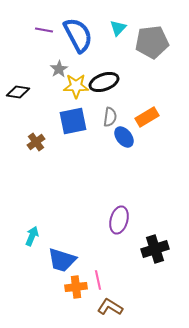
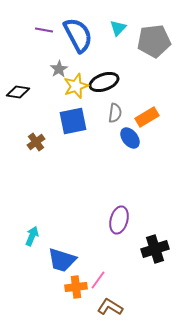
gray pentagon: moved 2 px right, 1 px up
yellow star: rotated 20 degrees counterclockwise
gray semicircle: moved 5 px right, 4 px up
blue ellipse: moved 6 px right, 1 px down
pink line: rotated 48 degrees clockwise
